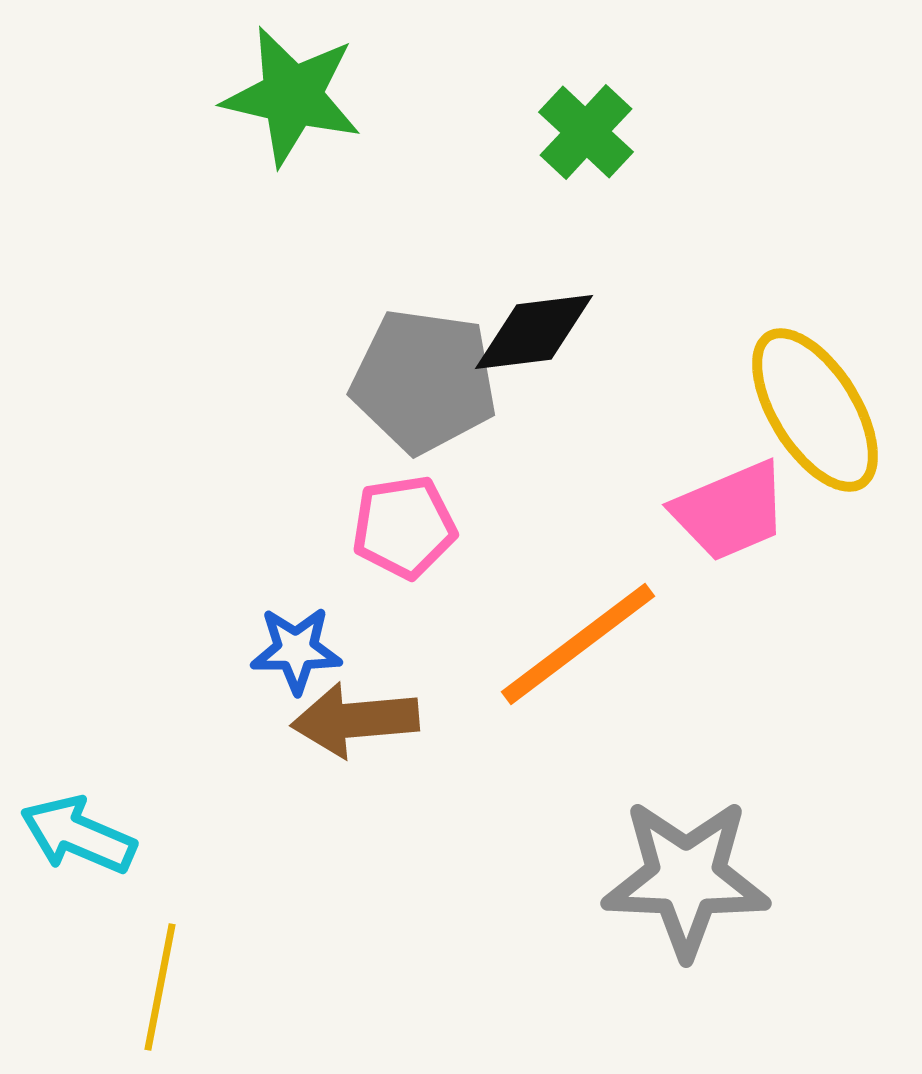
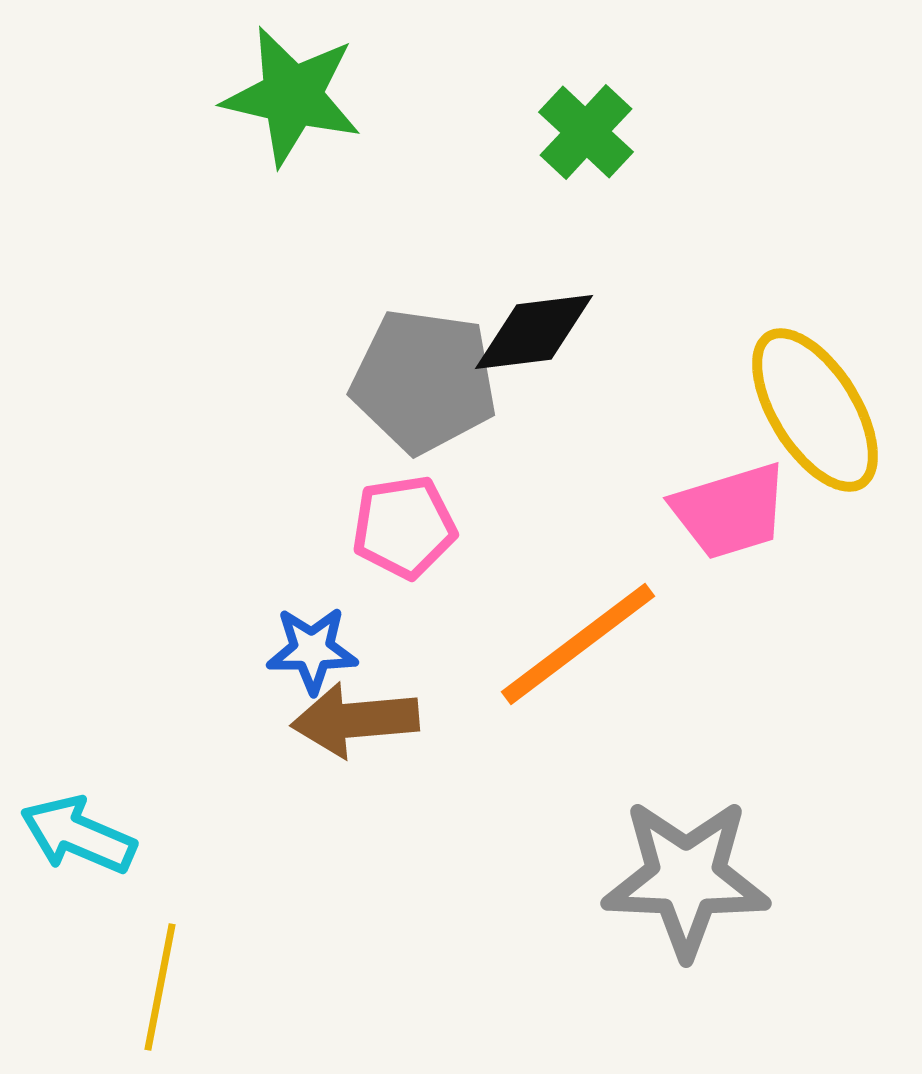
pink trapezoid: rotated 6 degrees clockwise
blue star: moved 16 px right
